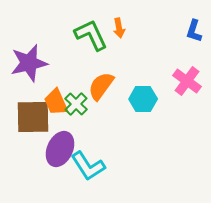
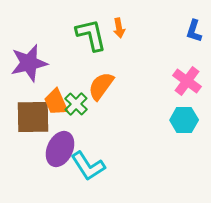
green L-shape: rotated 12 degrees clockwise
cyan hexagon: moved 41 px right, 21 px down
